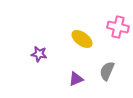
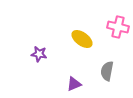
gray semicircle: rotated 12 degrees counterclockwise
purple triangle: moved 2 px left, 5 px down
